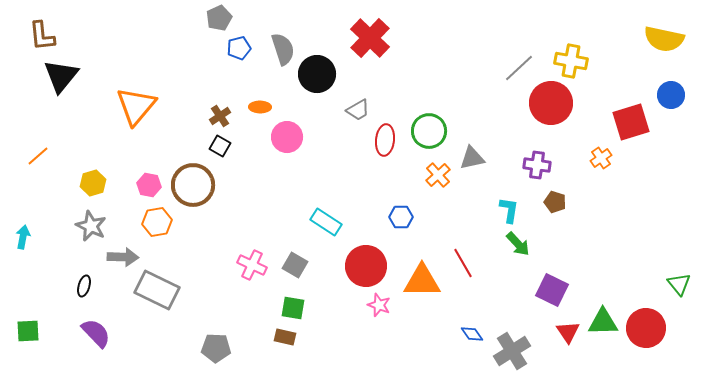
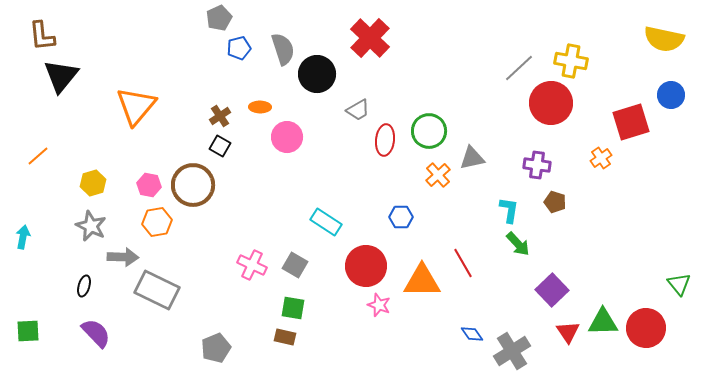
purple square at (552, 290): rotated 20 degrees clockwise
gray pentagon at (216, 348): rotated 24 degrees counterclockwise
